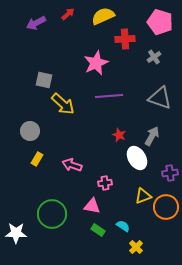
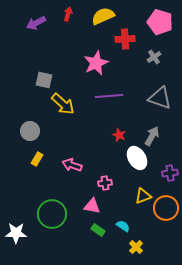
red arrow: rotated 32 degrees counterclockwise
orange circle: moved 1 px down
